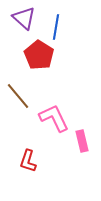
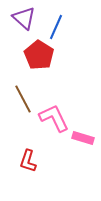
blue line: rotated 15 degrees clockwise
brown line: moved 5 px right, 3 px down; rotated 12 degrees clockwise
pink rectangle: moved 1 px right, 3 px up; rotated 60 degrees counterclockwise
